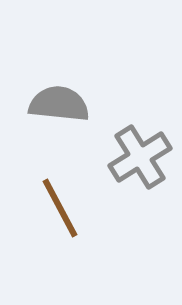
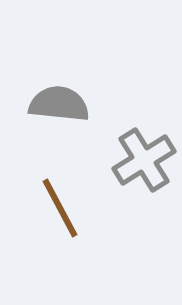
gray cross: moved 4 px right, 3 px down
